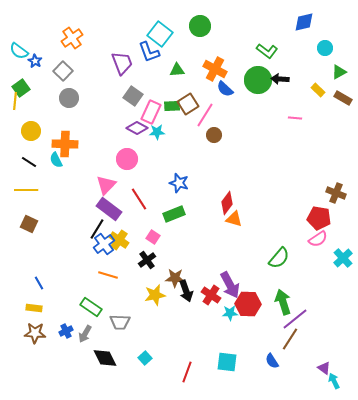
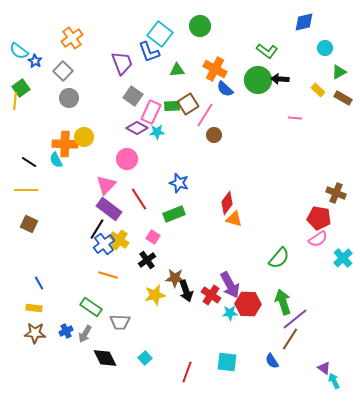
yellow circle at (31, 131): moved 53 px right, 6 px down
